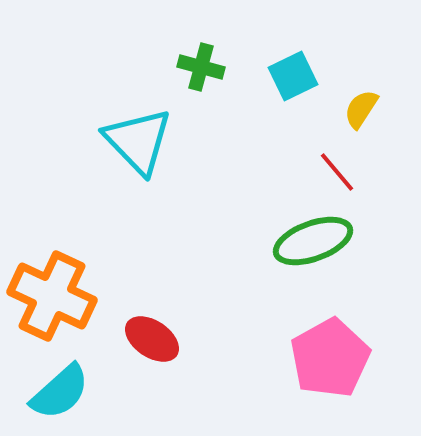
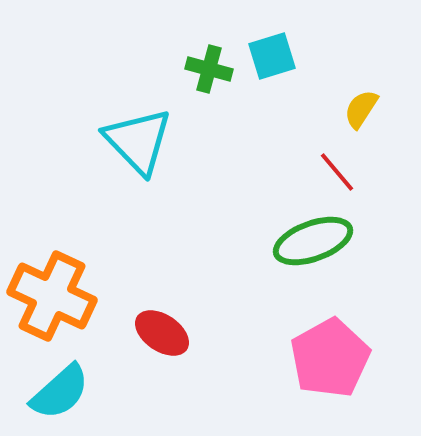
green cross: moved 8 px right, 2 px down
cyan square: moved 21 px left, 20 px up; rotated 9 degrees clockwise
red ellipse: moved 10 px right, 6 px up
